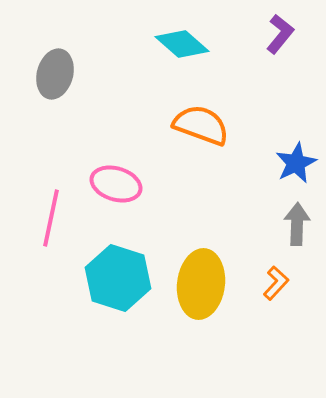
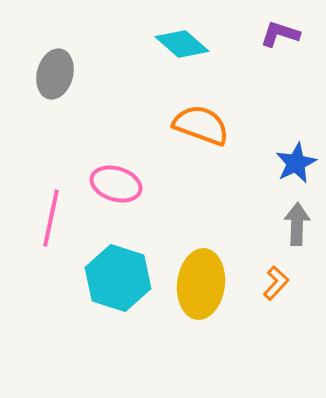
purple L-shape: rotated 111 degrees counterclockwise
